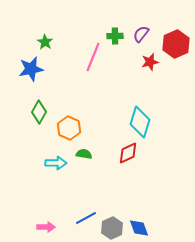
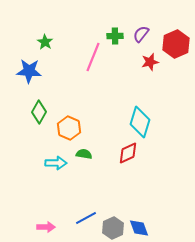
blue star: moved 2 px left, 2 px down; rotated 15 degrees clockwise
gray hexagon: moved 1 px right
